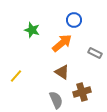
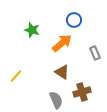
gray rectangle: rotated 40 degrees clockwise
